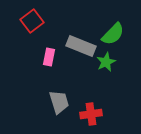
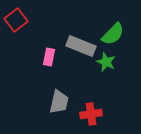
red square: moved 16 px left, 1 px up
green star: rotated 24 degrees counterclockwise
gray trapezoid: rotated 30 degrees clockwise
